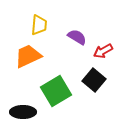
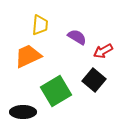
yellow trapezoid: moved 1 px right
